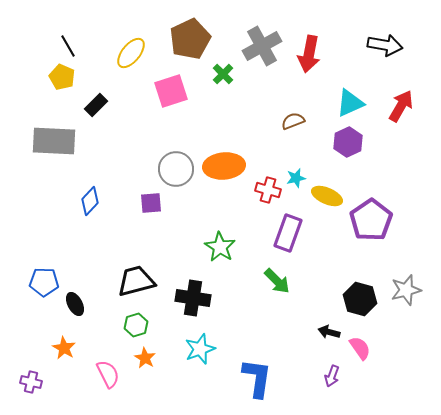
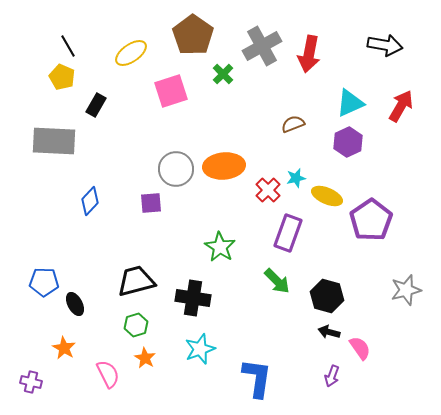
brown pentagon at (190, 39): moved 3 px right, 4 px up; rotated 12 degrees counterclockwise
yellow ellipse at (131, 53): rotated 16 degrees clockwise
black rectangle at (96, 105): rotated 15 degrees counterclockwise
brown semicircle at (293, 121): moved 3 px down
red cross at (268, 190): rotated 30 degrees clockwise
black hexagon at (360, 299): moved 33 px left, 3 px up
